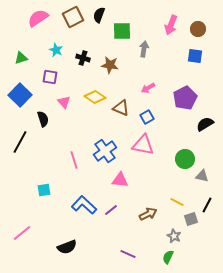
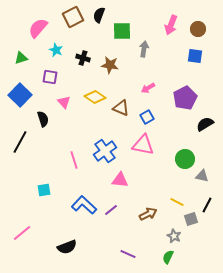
pink semicircle at (38, 18): moved 10 px down; rotated 15 degrees counterclockwise
